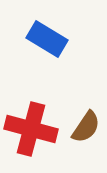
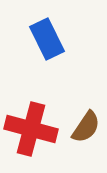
blue rectangle: rotated 33 degrees clockwise
